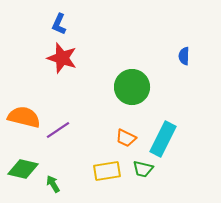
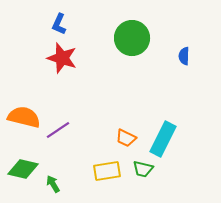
green circle: moved 49 px up
